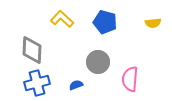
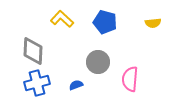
gray diamond: moved 1 px right, 1 px down
